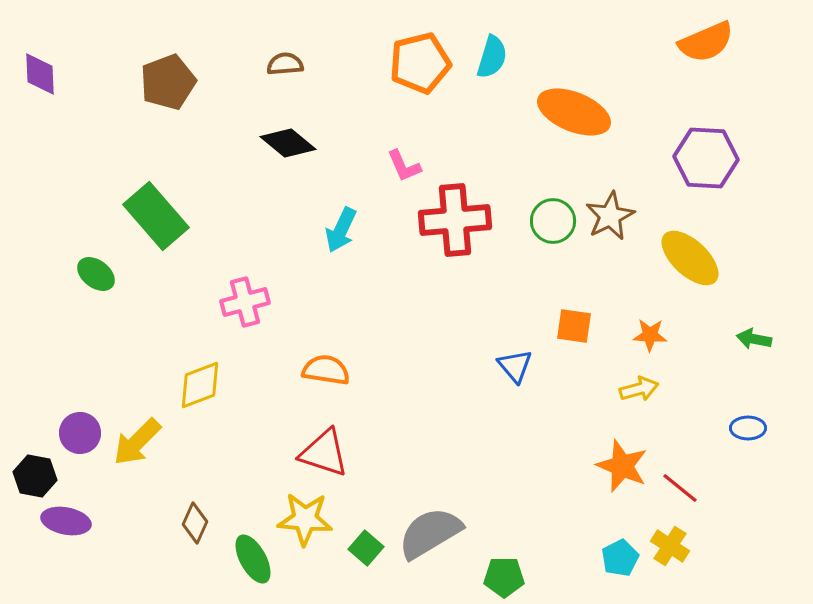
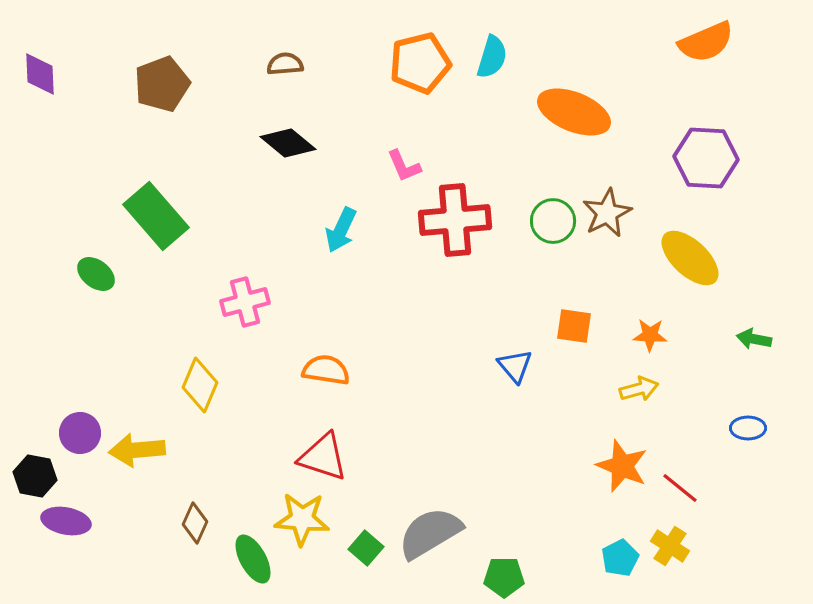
brown pentagon at (168, 82): moved 6 px left, 2 px down
brown star at (610, 216): moved 3 px left, 3 px up
yellow diamond at (200, 385): rotated 46 degrees counterclockwise
yellow arrow at (137, 442): moved 8 px down; rotated 40 degrees clockwise
red triangle at (324, 453): moved 1 px left, 4 px down
yellow star at (305, 519): moved 3 px left
